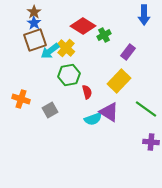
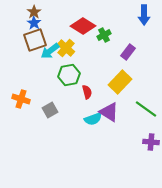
yellow rectangle: moved 1 px right, 1 px down
